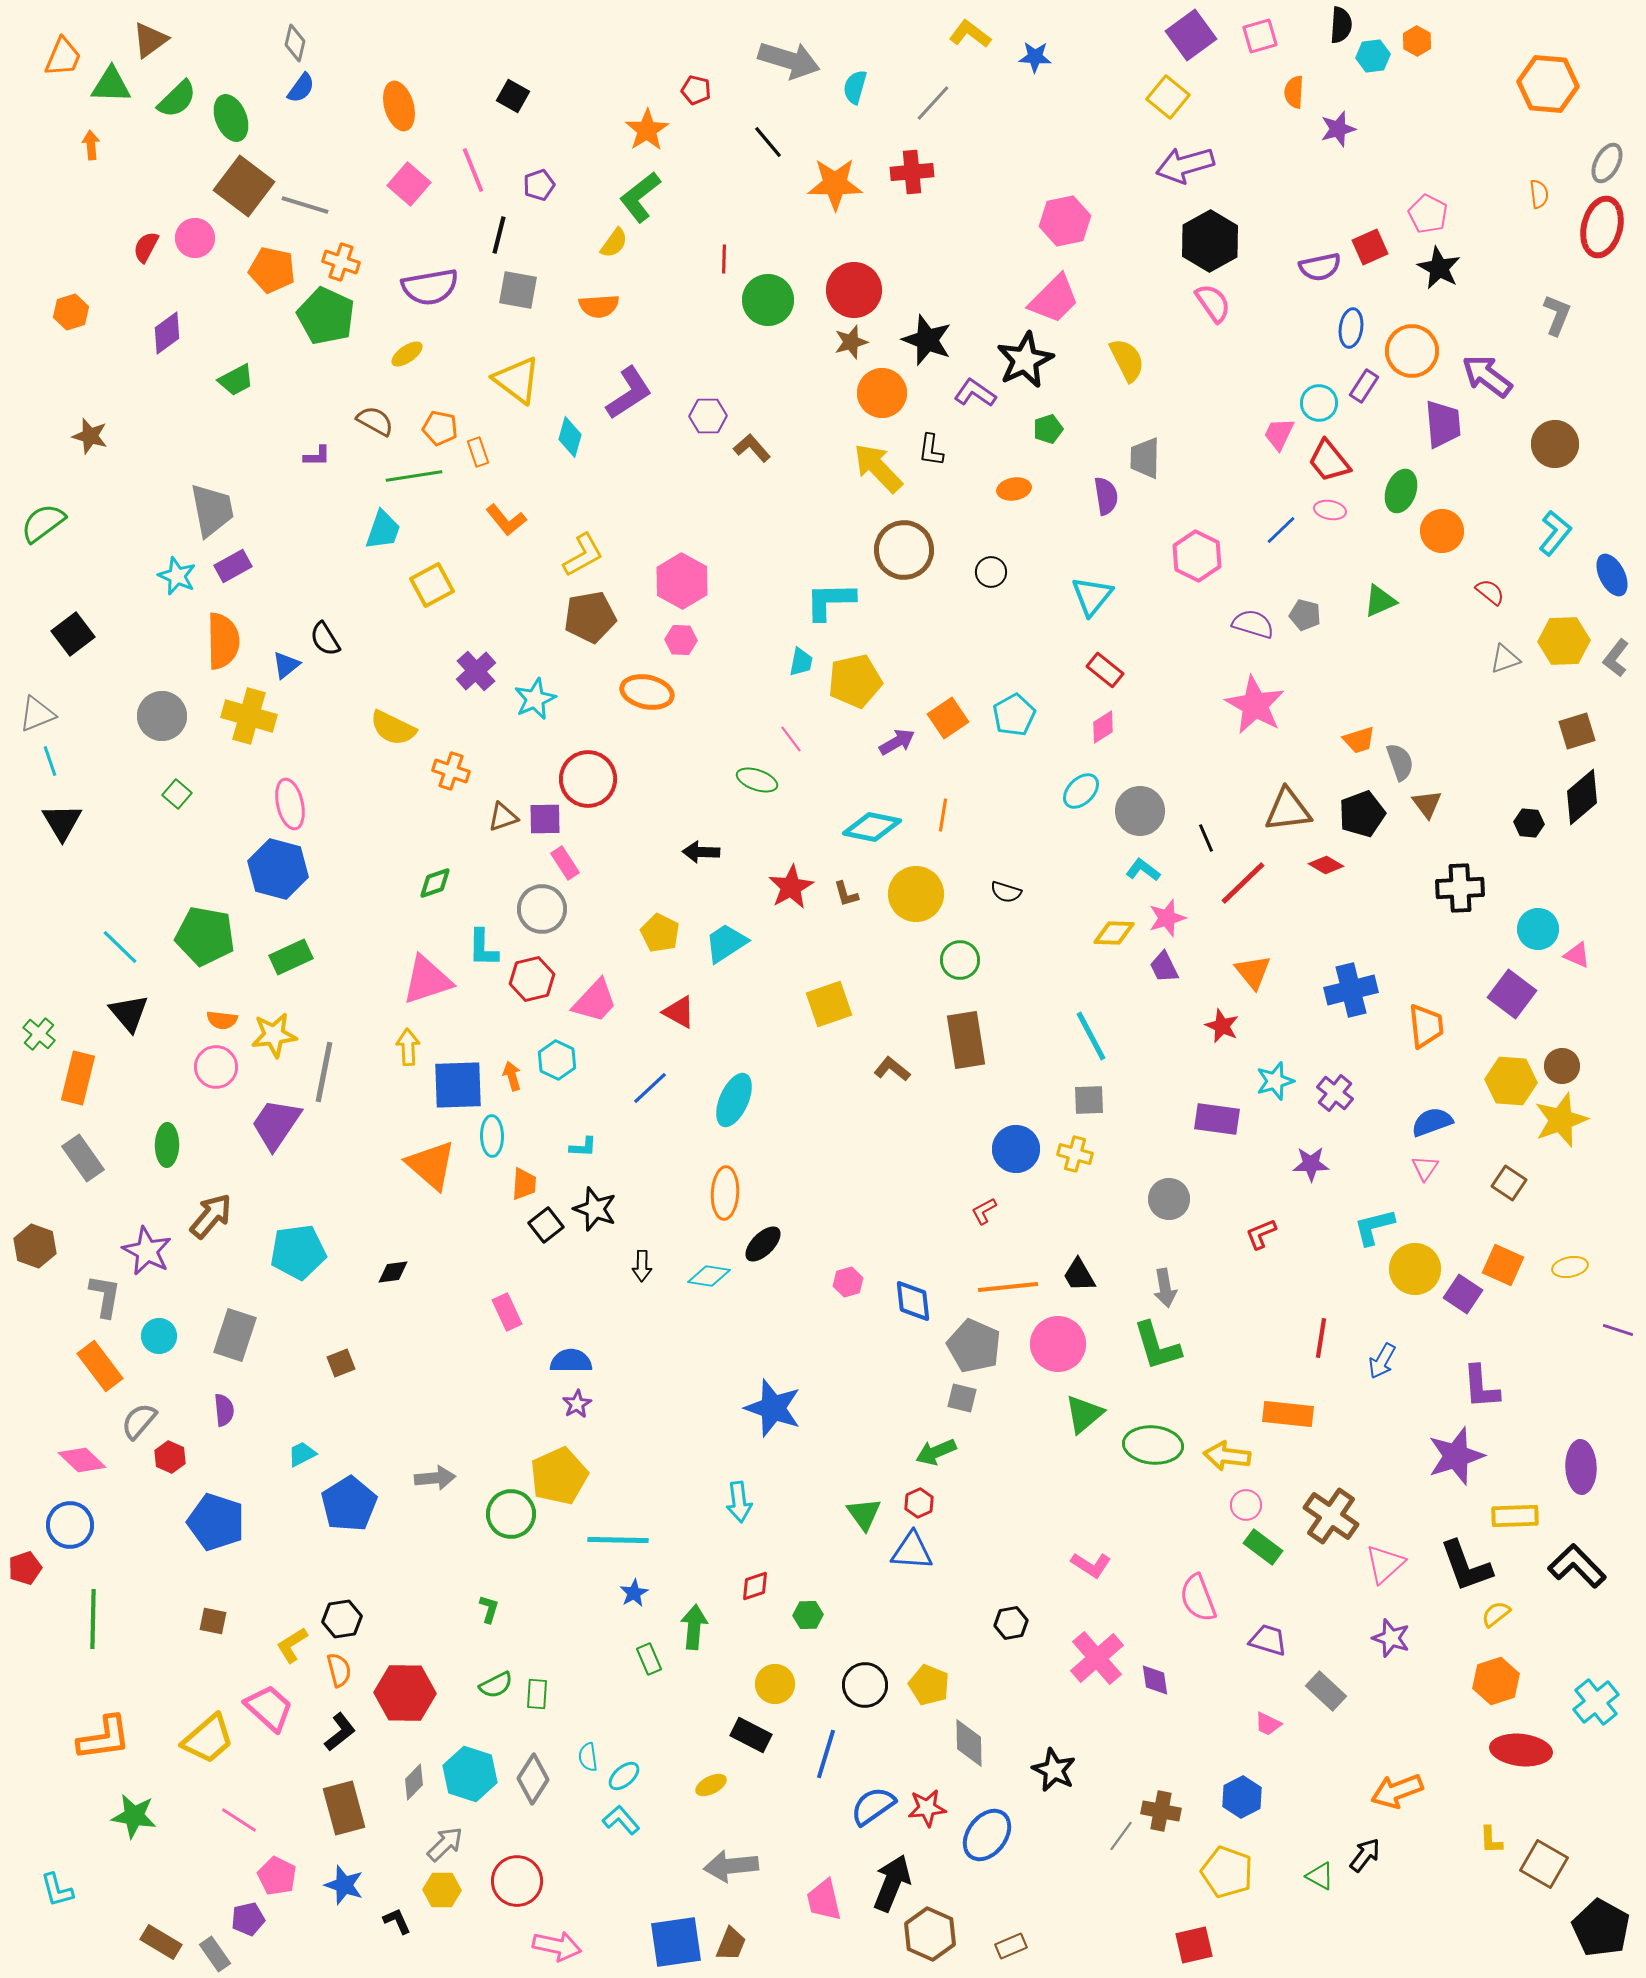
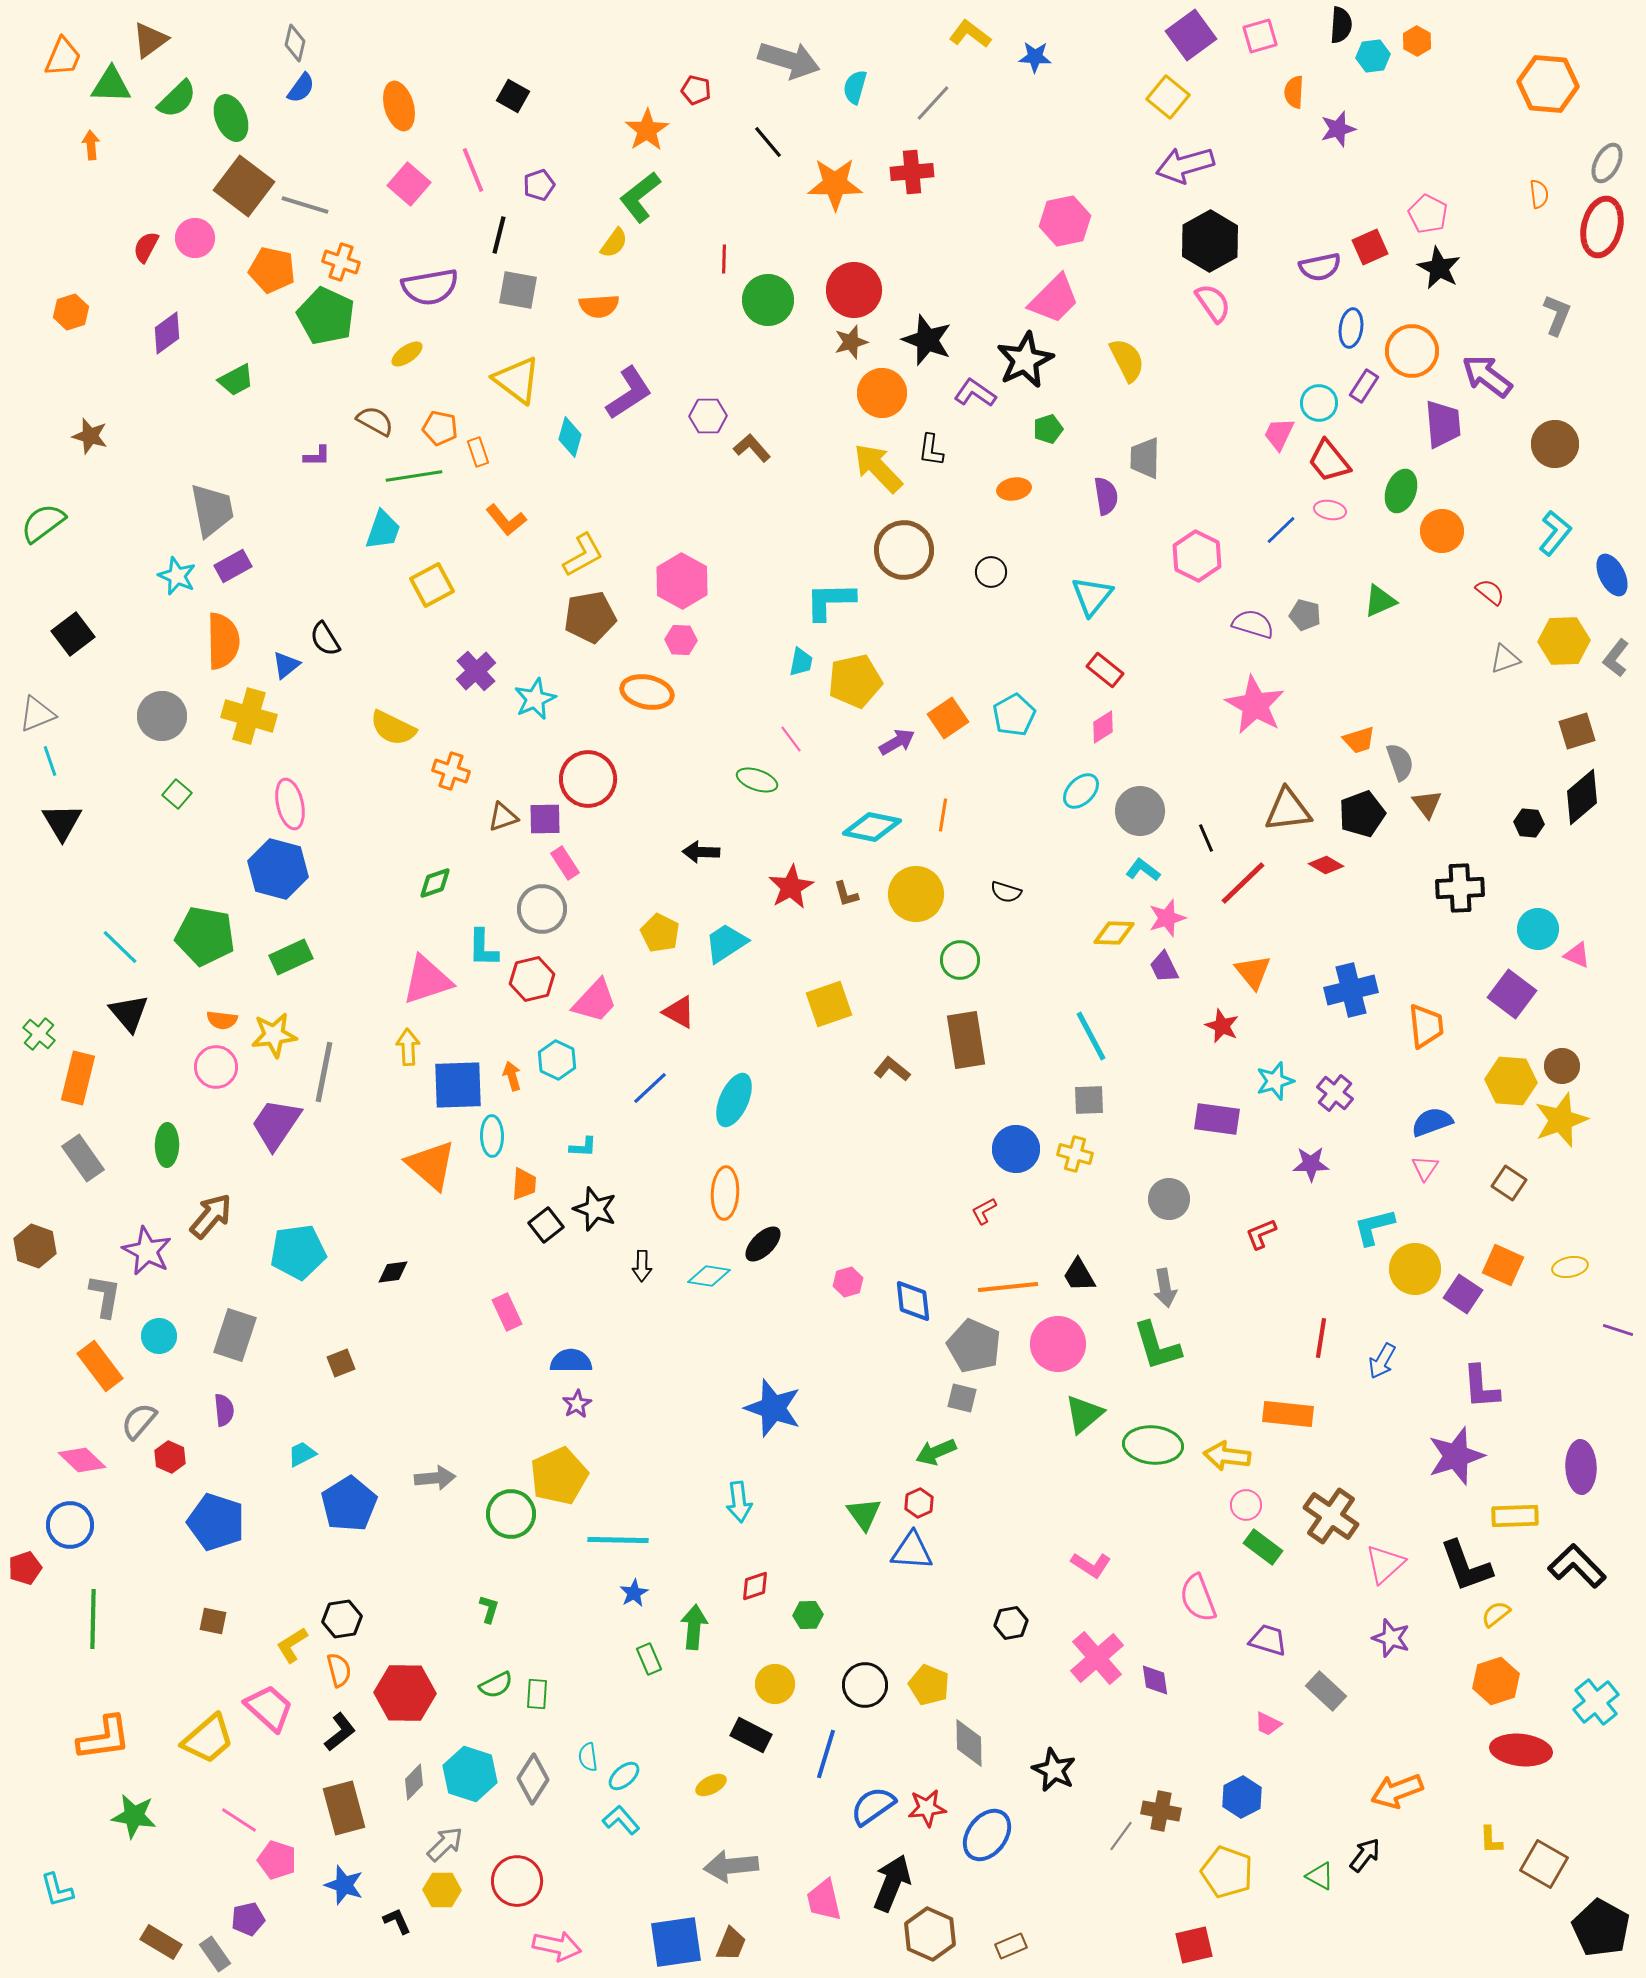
pink pentagon at (277, 1876): moved 16 px up; rotated 9 degrees counterclockwise
